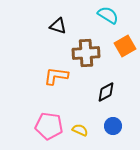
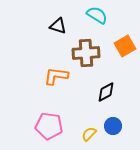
cyan semicircle: moved 11 px left
yellow semicircle: moved 9 px right, 4 px down; rotated 70 degrees counterclockwise
